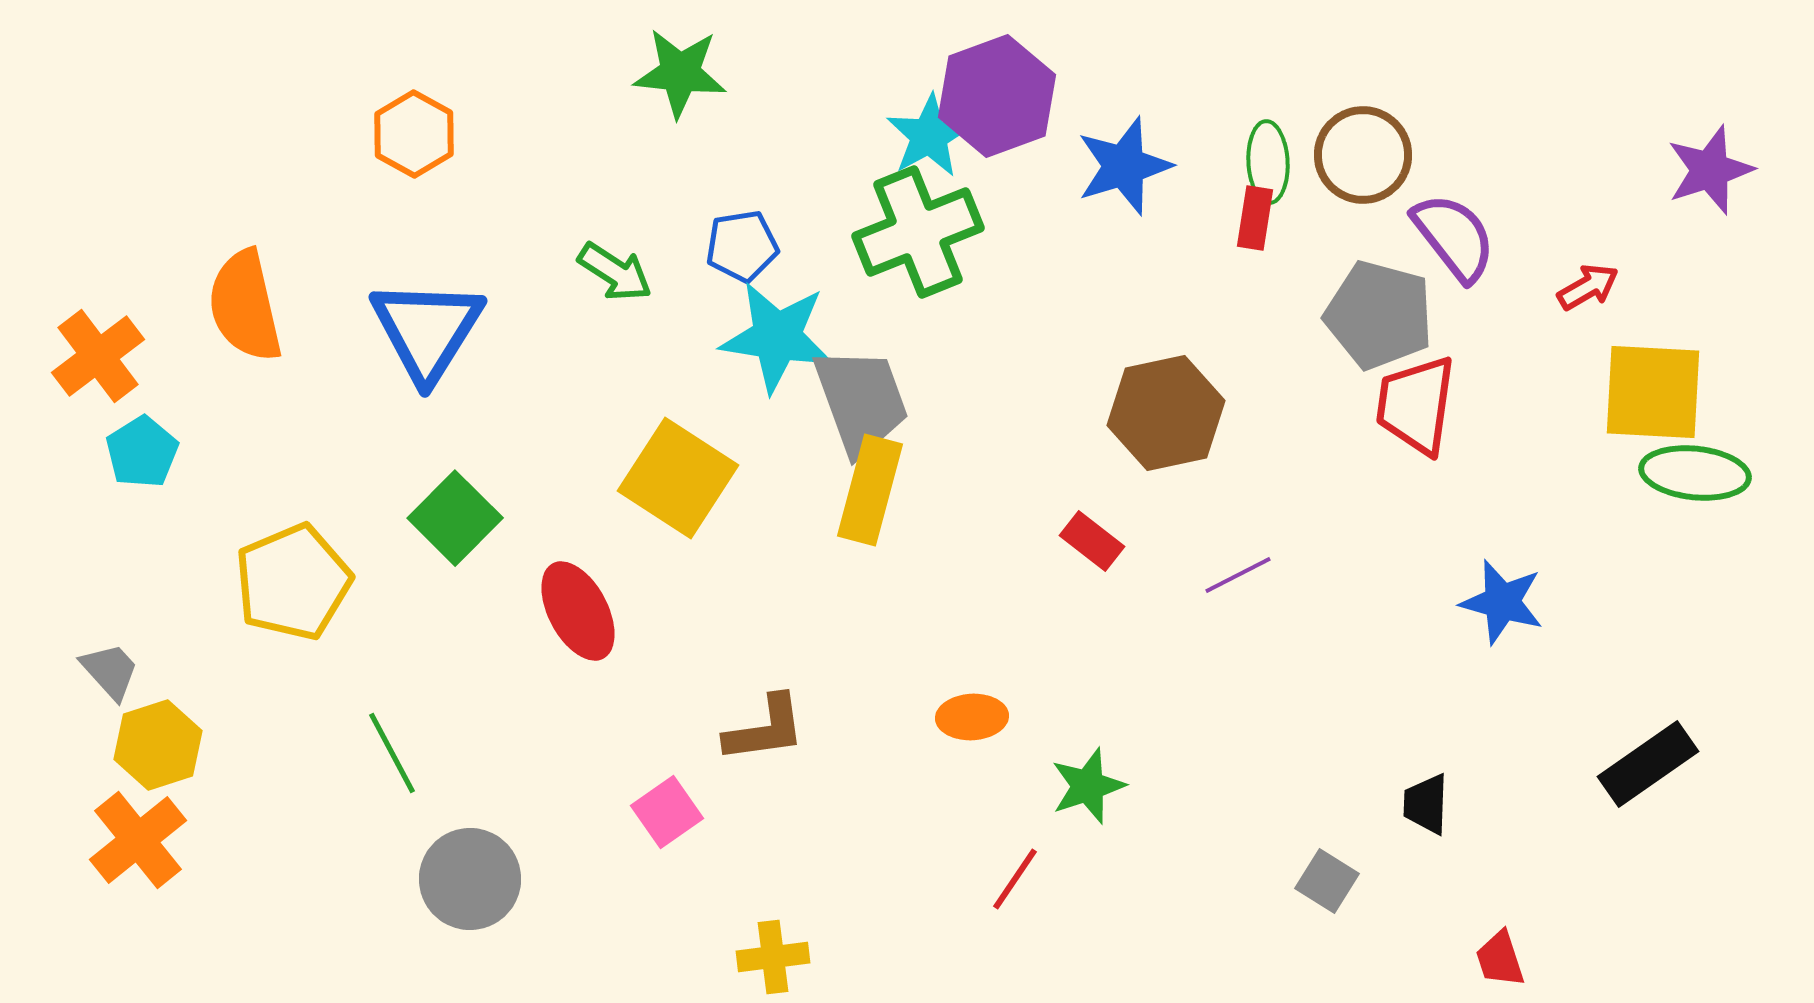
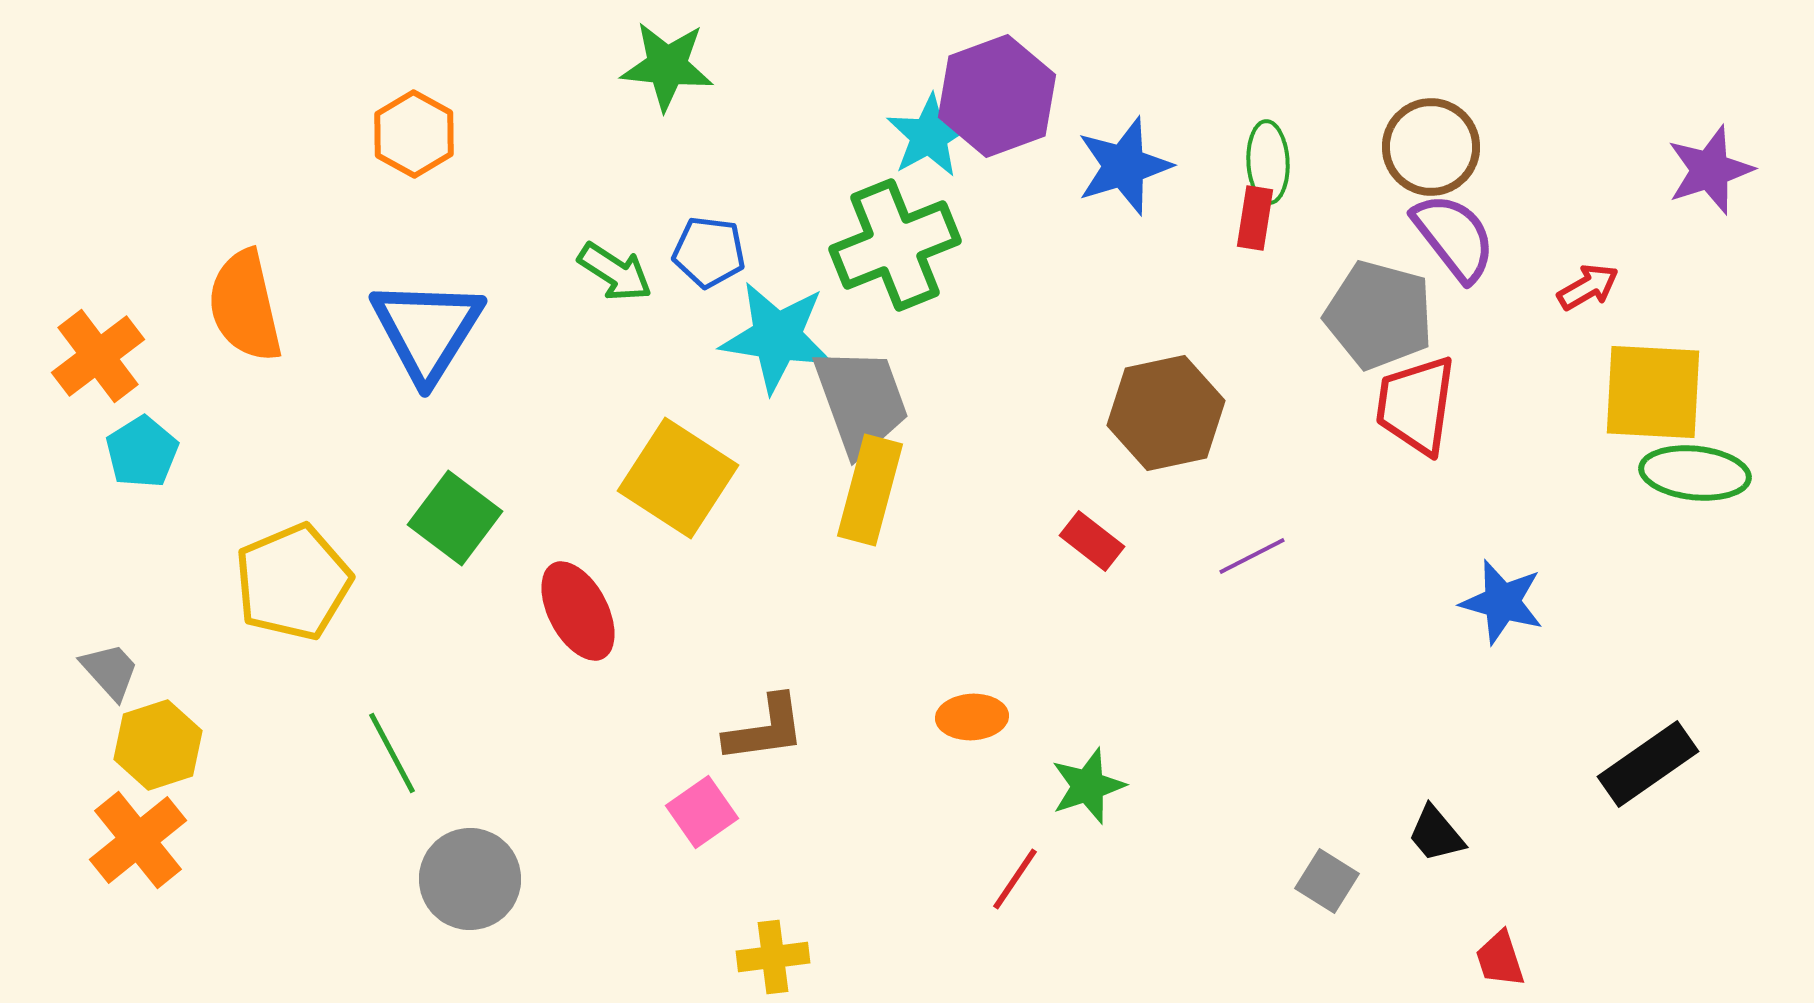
green star at (680, 73): moved 13 px left, 7 px up
brown circle at (1363, 155): moved 68 px right, 8 px up
green cross at (918, 232): moved 23 px left, 13 px down
blue pentagon at (742, 246): moved 33 px left, 6 px down; rotated 16 degrees clockwise
green square at (455, 518): rotated 8 degrees counterclockwise
purple line at (1238, 575): moved 14 px right, 19 px up
black trapezoid at (1426, 804): moved 10 px right, 30 px down; rotated 42 degrees counterclockwise
pink square at (667, 812): moved 35 px right
